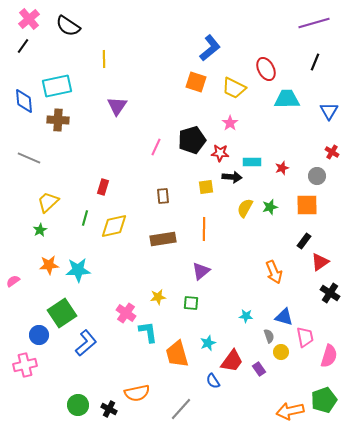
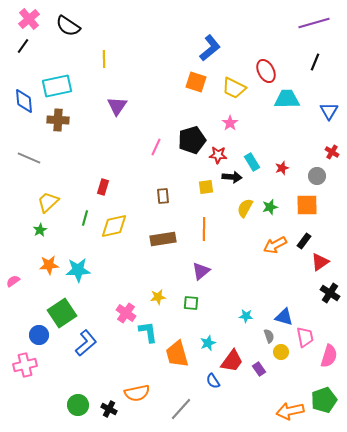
red ellipse at (266, 69): moved 2 px down
red star at (220, 153): moved 2 px left, 2 px down
cyan rectangle at (252, 162): rotated 60 degrees clockwise
orange arrow at (274, 272): moved 1 px right, 27 px up; rotated 85 degrees clockwise
